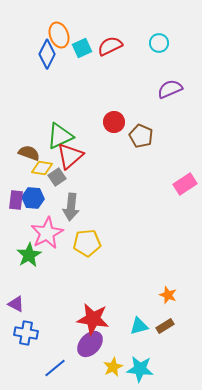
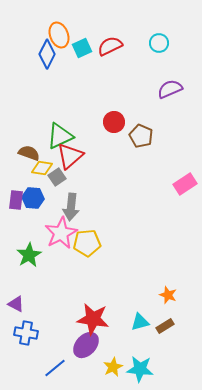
pink star: moved 14 px right
cyan triangle: moved 1 px right, 4 px up
purple ellipse: moved 4 px left, 1 px down
